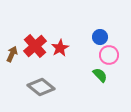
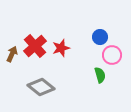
red star: moved 1 px right; rotated 12 degrees clockwise
pink circle: moved 3 px right
green semicircle: rotated 28 degrees clockwise
